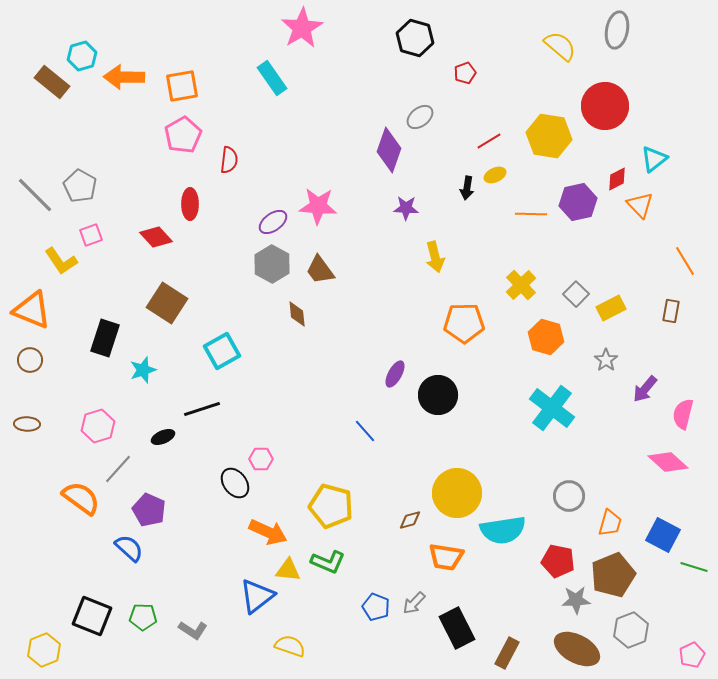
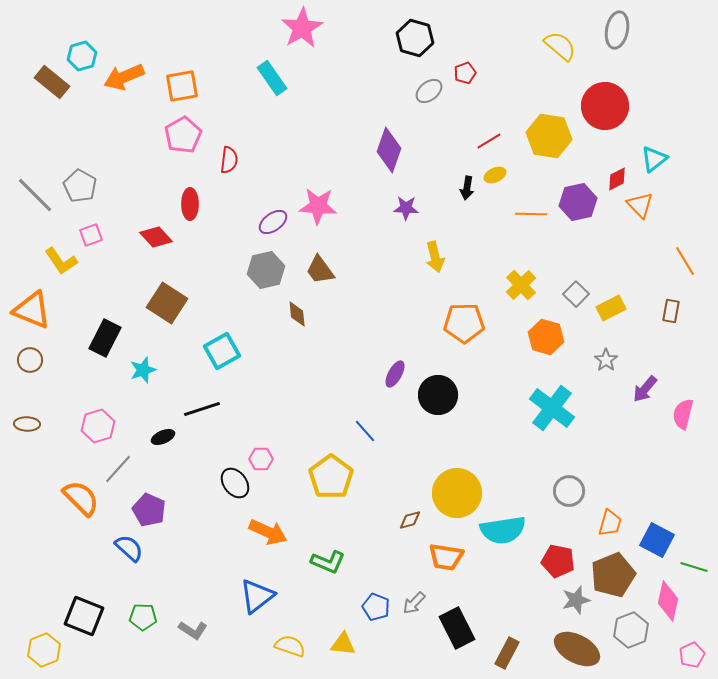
orange arrow at (124, 77): rotated 24 degrees counterclockwise
gray ellipse at (420, 117): moved 9 px right, 26 px up
gray hexagon at (272, 264): moved 6 px left, 6 px down; rotated 18 degrees clockwise
black rectangle at (105, 338): rotated 9 degrees clockwise
pink diamond at (668, 462): moved 139 px down; rotated 60 degrees clockwise
gray circle at (569, 496): moved 5 px up
orange semicircle at (81, 498): rotated 9 degrees clockwise
yellow pentagon at (331, 506): moved 29 px up; rotated 21 degrees clockwise
blue square at (663, 535): moved 6 px left, 5 px down
yellow triangle at (288, 570): moved 55 px right, 74 px down
gray star at (576, 600): rotated 12 degrees counterclockwise
black square at (92, 616): moved 8 px left
